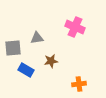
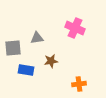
pink cross: moved 1 px down
blue rectangle: rotated 21 degrees counterclockwise
